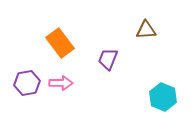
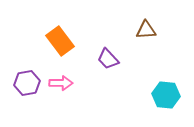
orange rectangle: moved 2 px up
purple trapezoid: rotated 65 degrees counterclockwise
cyan hexagon: moved 3 px right, 2 px up; rotated 16 degrees counterclockwise
